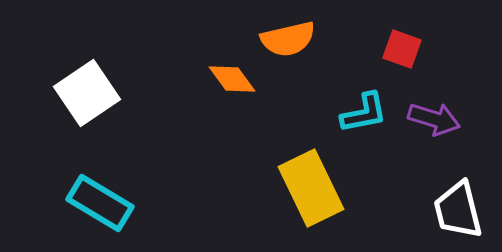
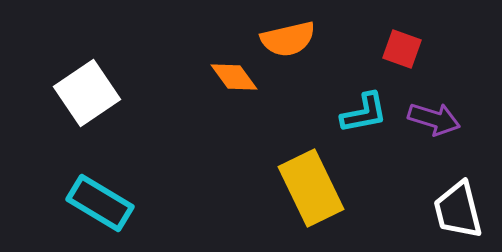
orange diamond: moved 2 px right, 2 px up
